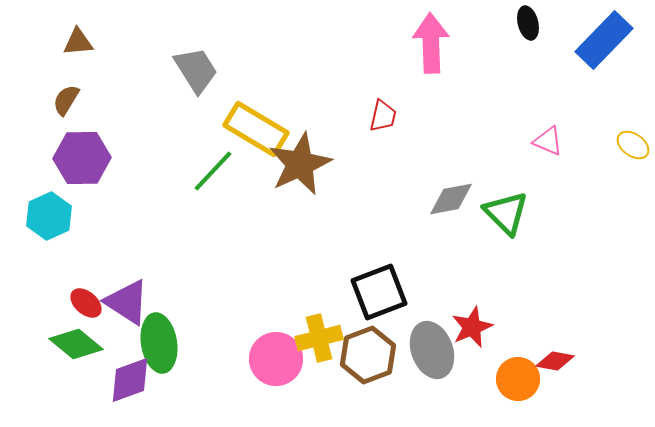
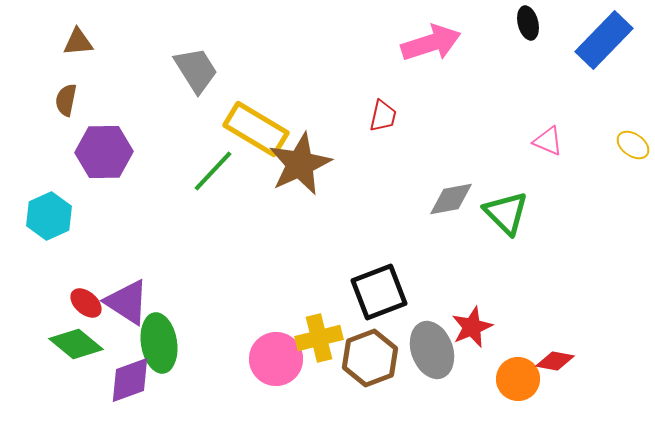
pink arrow: rotated 74 degrees clockwise
brown semicircle: rotated 20 degrees counterclockwise
purple hexagon: moved 22 px right, 6 px up
brown hexagon: moved 2 px right, 3 px down
